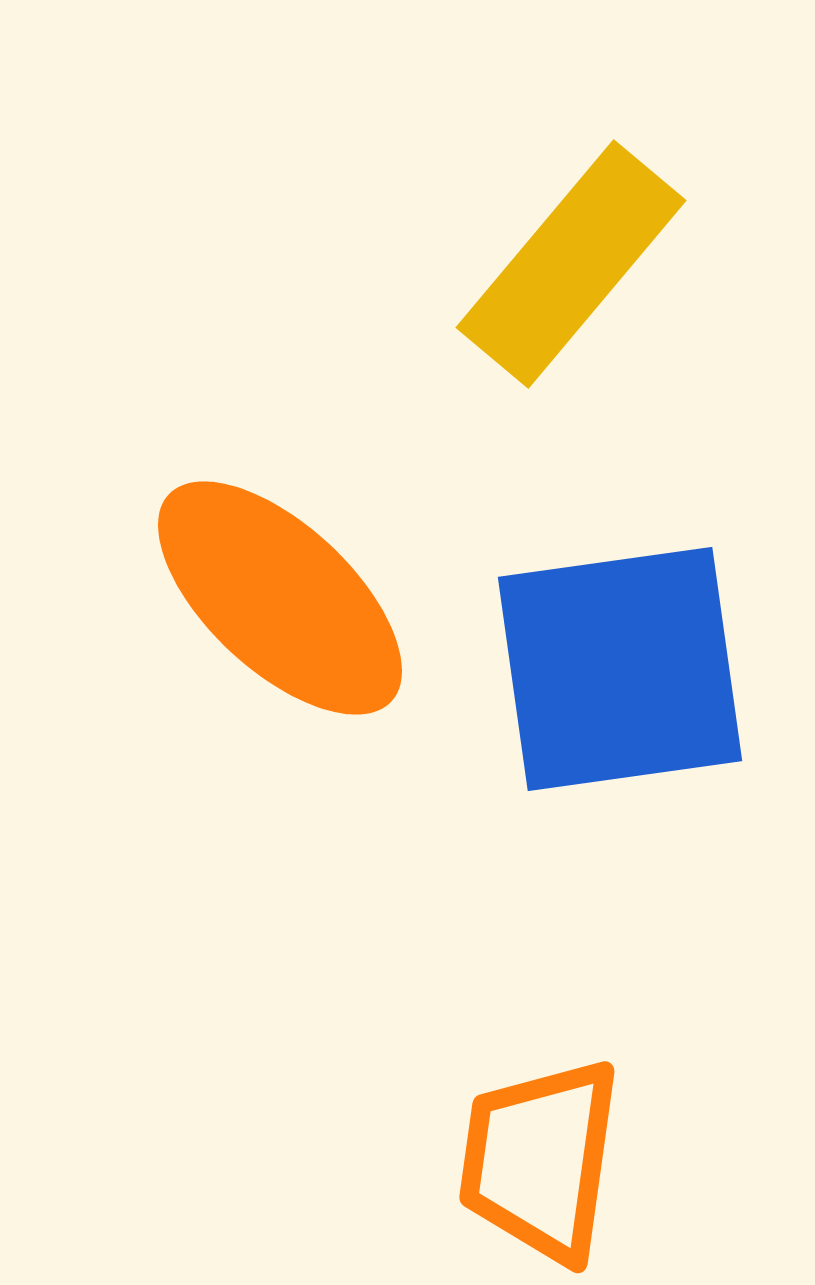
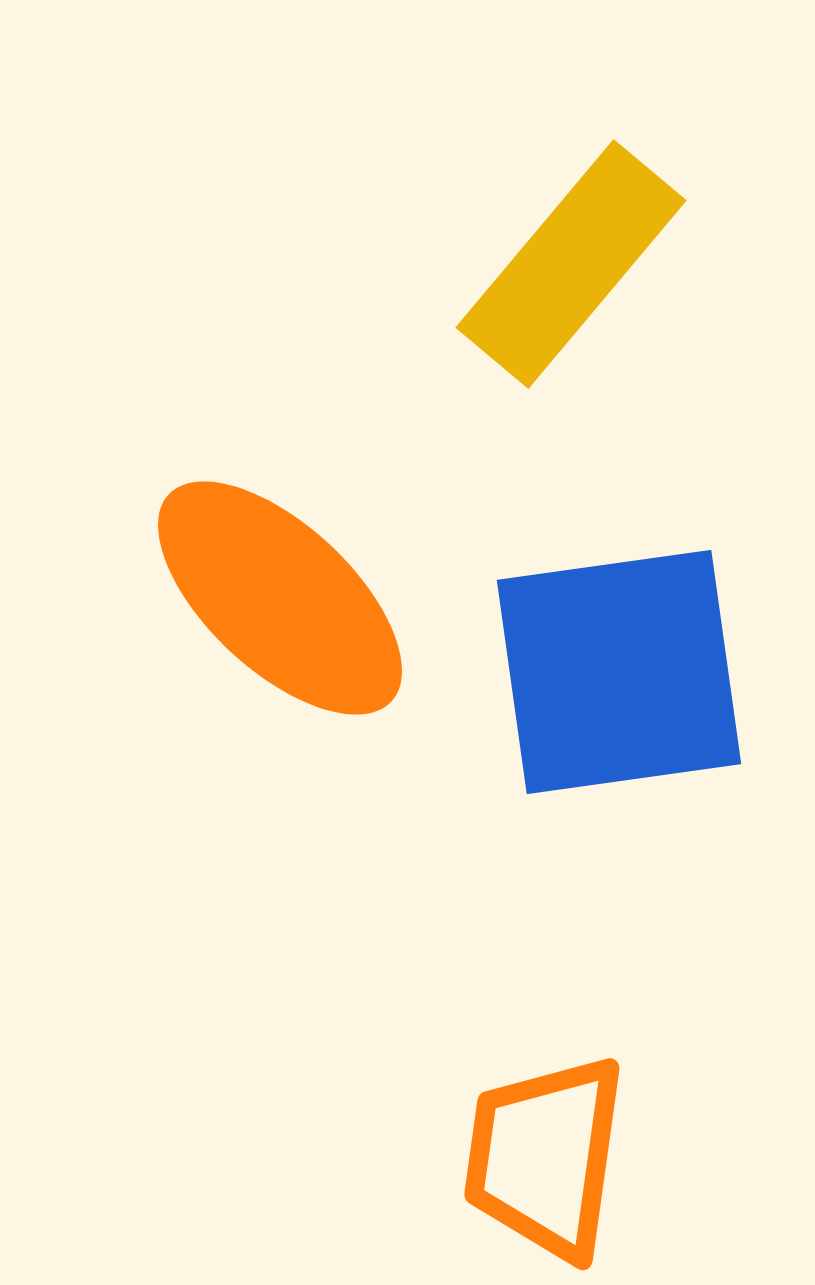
blue square: moved 1 px left, 3 px down
orange trapezoid: moved 5 px right, 3 px up
